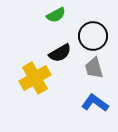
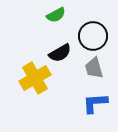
blue L-shape: rotated 40 degrees counterclockwise
